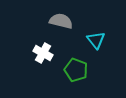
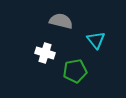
white cross: moved 2 px right; rotated 12 degrees counterclockwise
green pentagon: moved 1 px left, 1 px down; rotated 30 degrees counterclockwise
